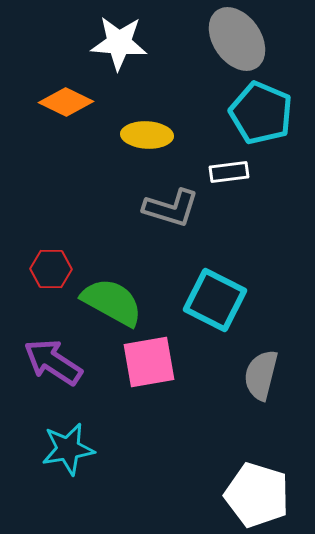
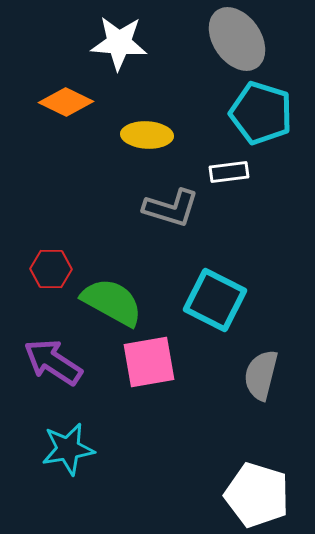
cyan pentagon: rotated 6 degrees counterclockwise
